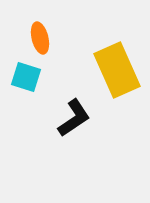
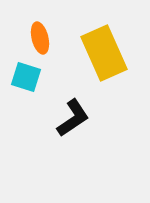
yellow rectangle: moved 13 px left, 17 px up
black L-shape: moved 1 px left
